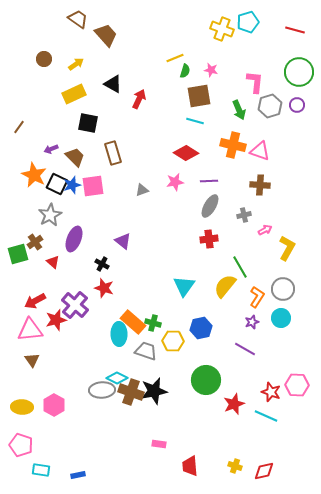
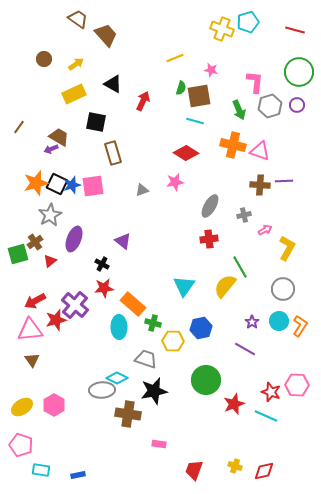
green semicircle at (185, 71): moved 4 px left, 17 px down
red arrow at (139, 99): moved 4 px right, 2 px down
black square at (88, 123): moved 8 px right, 1 px up
brown trapezoid at (75, 157): moved 16 px left, 20 px up; rotated 15 degrees counterclockwise
orange star at (34, 175): moved 2 px right, 8 px down; rotated 30 degrees clockwise
purple line at (209, 181): moved 75 px right
red triangle at (53, 262): moved 3 px left, 1 px up; rotated 40 degrees clockwise
red star at (104, 288): rotated 24 degrees counterclockwise
orange L-shape at (257, 297): moved 43 px right, 29 px down
cyan circle at (281, 318): moved 2 px left, 3 px down
orange rectangle at (133, 322): moved 18 px up
purple star at (252, 322): rotated 16 degrees counterclockwise
cyan ellipse at (119, 334): moved 7 px up
gray trapezoid at (146, 351): moved 8 px down
brown cross at (131, 392): moved 3 px left, 22 px down; rotated 10 degrees counterclockwise
yellow ellipse at (22, 407): rotated 35 degrees counterclockwise
red trapezoid at (190, 466): moved 4 px right, 4 px down; rotated 25 degrees clockwise
